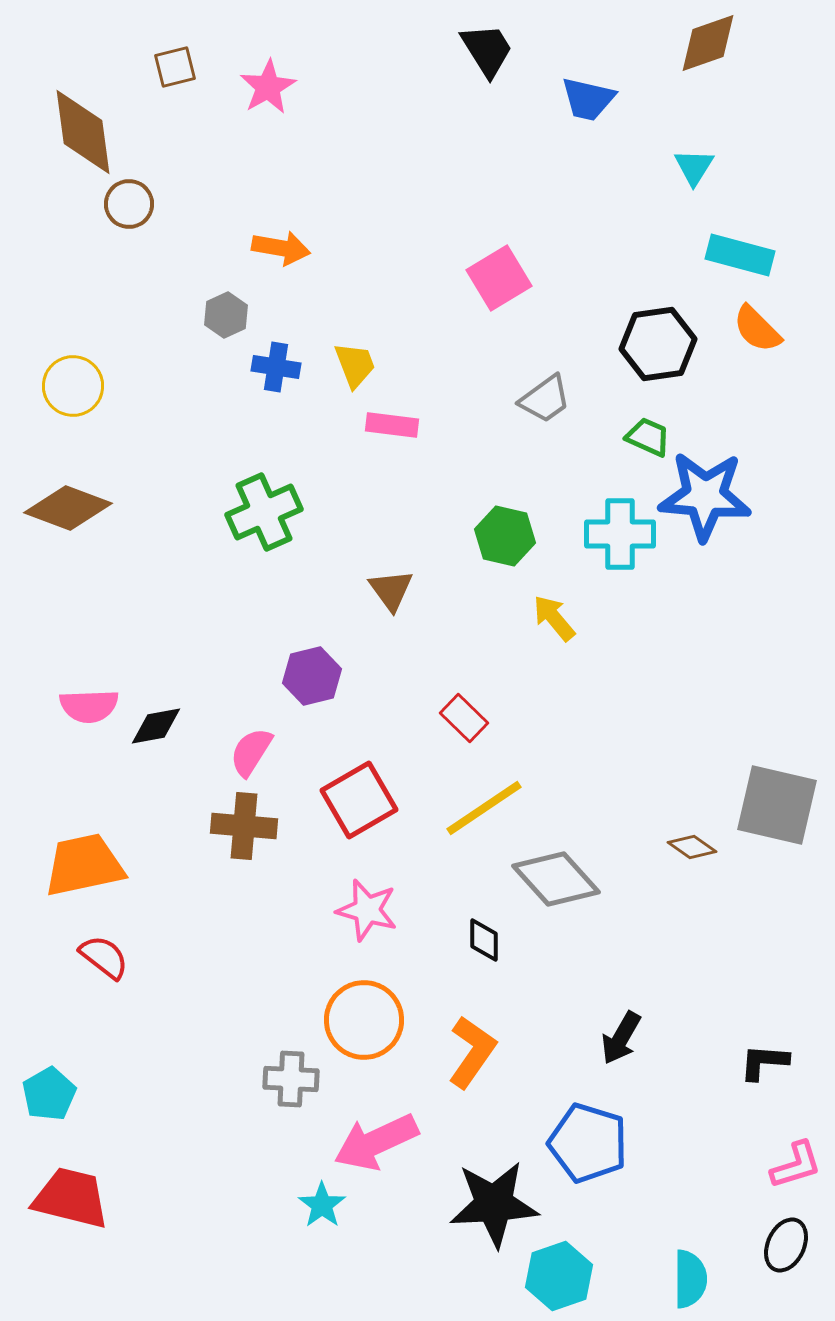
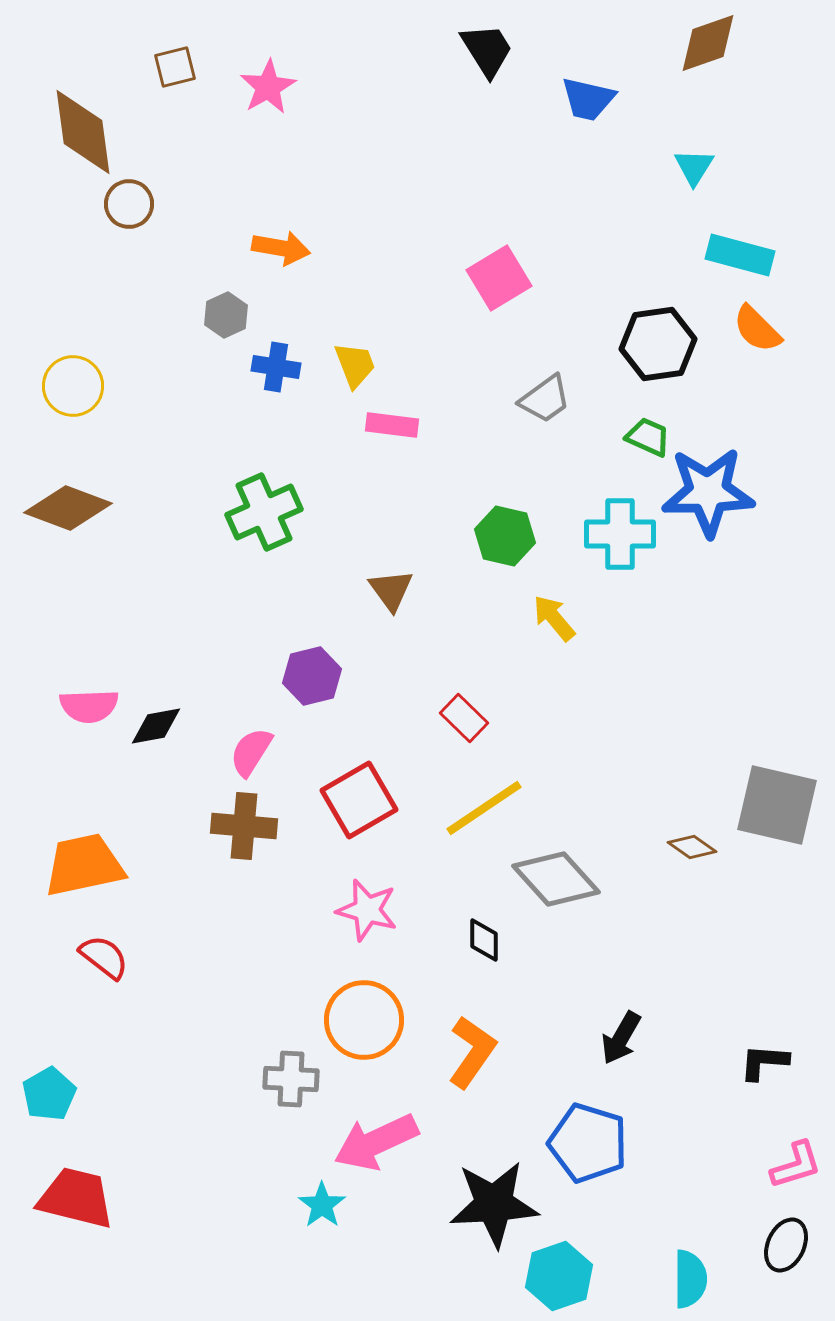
blue star at (705, 496): moved 3 px right, 4 px up; rotated 6 degrees counterclockwise
red trapezoid at (71, 1198): moved 5 px right
